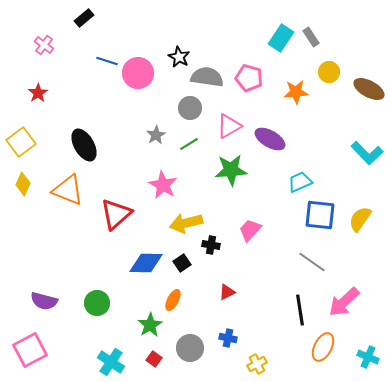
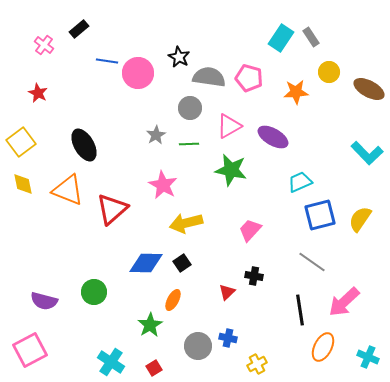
black rectangle at (84, 18): moved 5 px left, 11 px down
blue line at (107, 61): rotated 10 degrees counterclockwise
gray semicircle at (207, 77): moved 2 px right
red star at (38, 93): rotated 12 degrees counterclockwise
purple ellipse at (270, 139): moved 3 px right, 2 px up
green line at (189, 144): rotated 30 degrees clockwise
green star at (231, 170): rotated 16 degrees clockwise
yellow diamond at (23, 184): rotated 35 degrees counterclockwise
red triangle at (116, 214): moved 4 px left, 5 px up
blue square at (320, 215): rotated 20 degrees counterclockwise
black cross at (211, 245): moved 43 px right, 31 px down
red triangle at (227, 292): rotated 18 degrees counterclockwise
green circle at (97, 303): moved 3 px left, 11 px up
gray circle at (190, 348): moved 8 px right, 2 px up
red square at (154, 359): moved 9 px down; rotated 21 degrees clockwise
